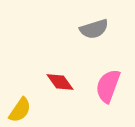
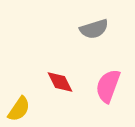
red diamond: rotated 8 degrees clockwise
yellow semicircle: moved 1 px left, 1 px up
